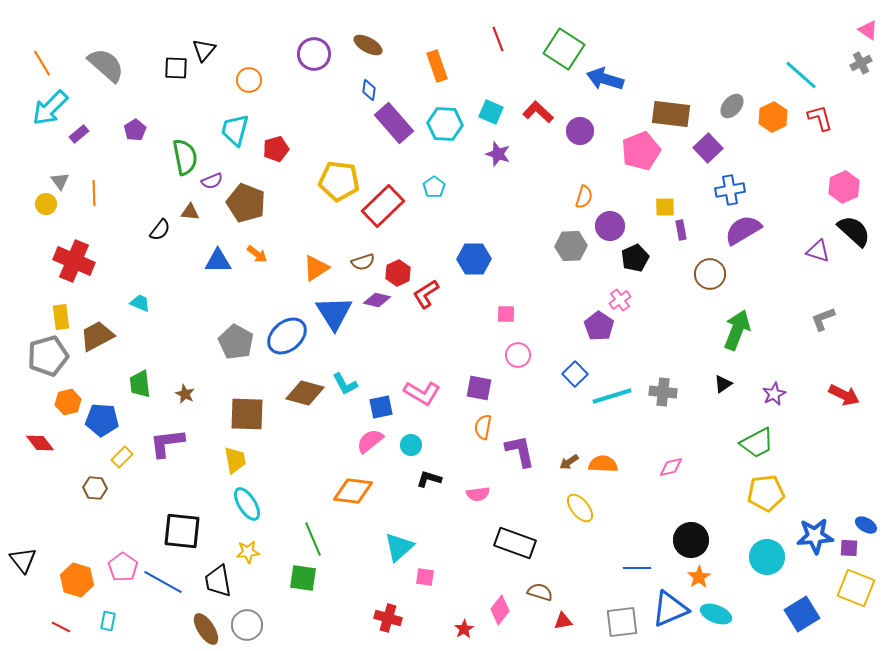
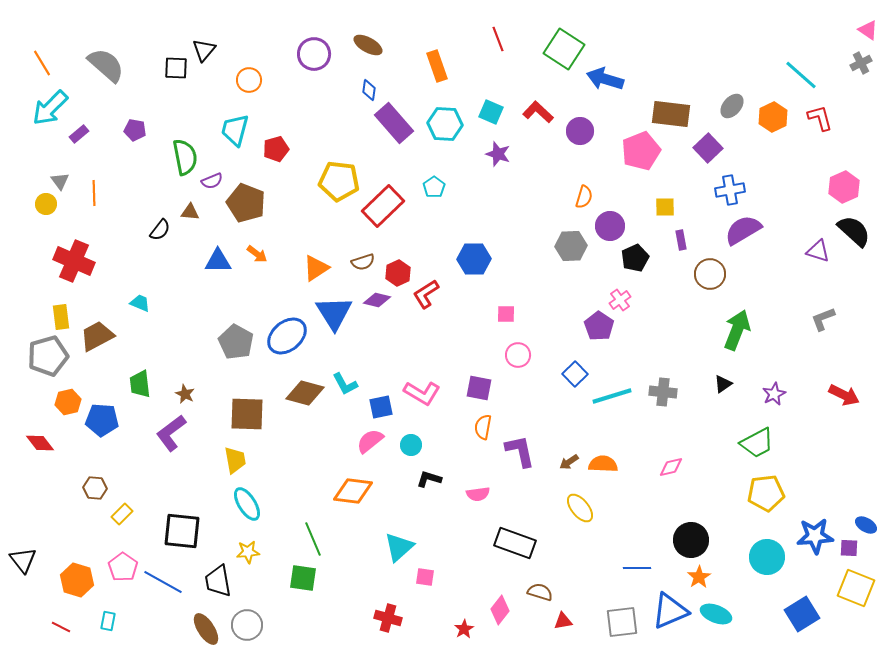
purple pentagon at (135, 130): rotated 30 degrees counterclockwise
purple rectangle at (681, 230): moved 10 px down
purple L-shape at (167, 443): moved 4 px right, 10 px up; rotated 30 degrees counterclockwise
yellow rectangle at (122, 457): moved 57 px down
blue triangle at (670, 609): moved 2 px down
